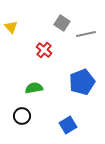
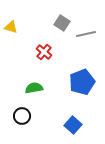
yellow triangle: rotated 32 degrees counterclockwise
red cross: moved 2 px down
blue square: moved 5 px right; rotated 18 degrees counterclockwise
